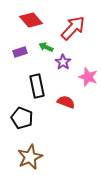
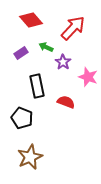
purple rectangle: moved 1 px right, 1 px down; rotated 16 degrees counterclockwise
